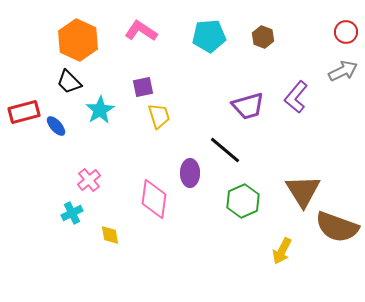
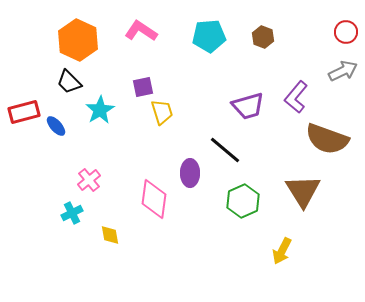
yellow trapezoid: moved 3 px right, 4 px up
brown semicircle: moved 10 px left, 88 px up
